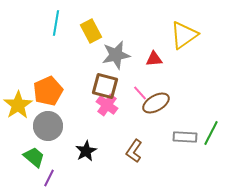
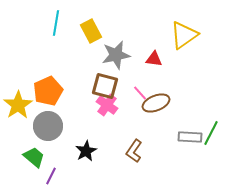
red triangle: rotated 12 degrees clockwise
brown ellipse: rotated 8 degrees clockwise
gray rectangle: moved 5 px right
purple line: moved 2 px right, 2 px up
